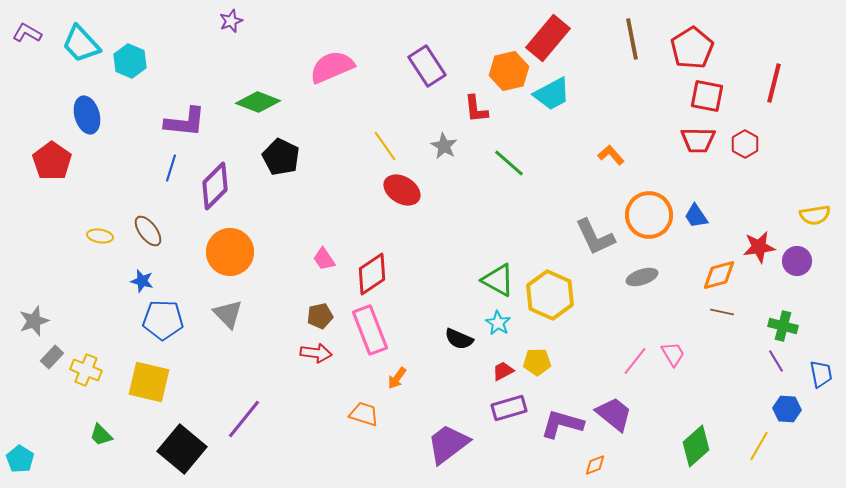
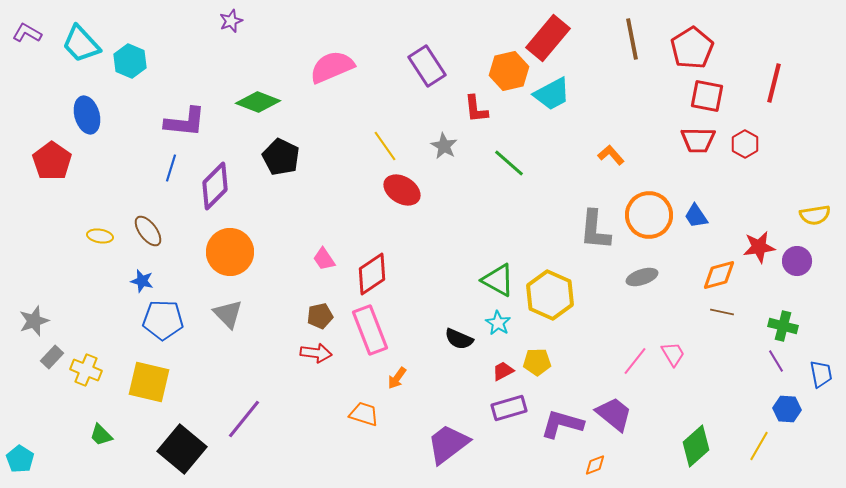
gray L-shape at (595, 237): moved 7 px up; rotated 30 degrees clockwise
